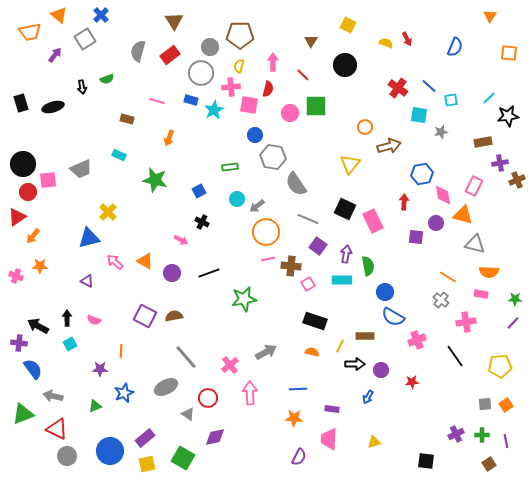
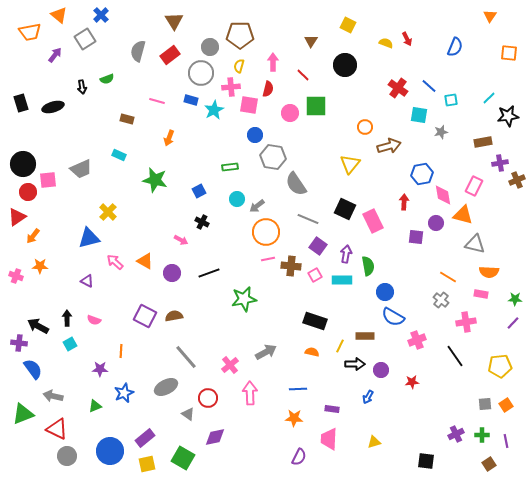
pink square at (308, 284): moved 7 px right, 9 px up
